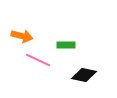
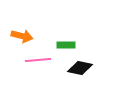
pink line: rotated 30 degrees counterclockwise
black diamond: moved 4 px left, 7 px up
